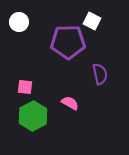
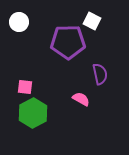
pink semicircle: moved 11 px right, 4 px up
green hexagon: moved 3 px up
